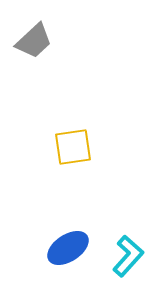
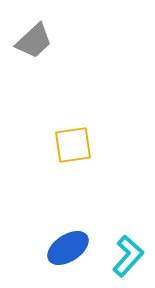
yellow square: moved 2 px up
